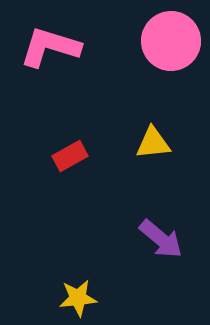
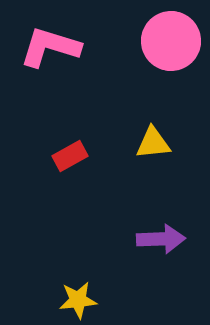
purple arrow: rotated 42 degrees counterclockwise
yellow star: moved 2 px down
